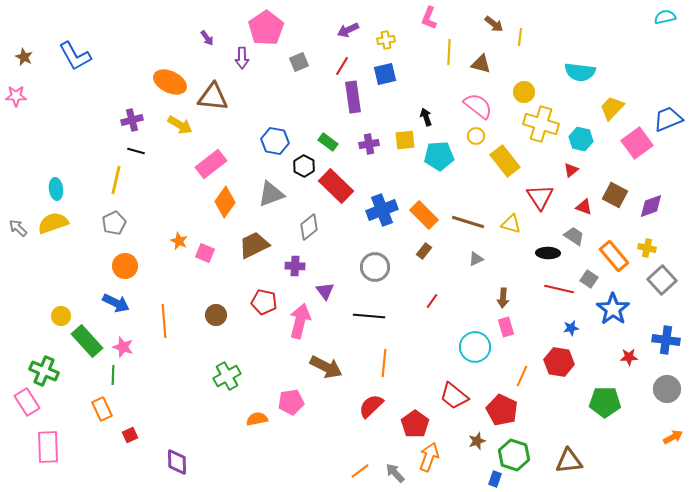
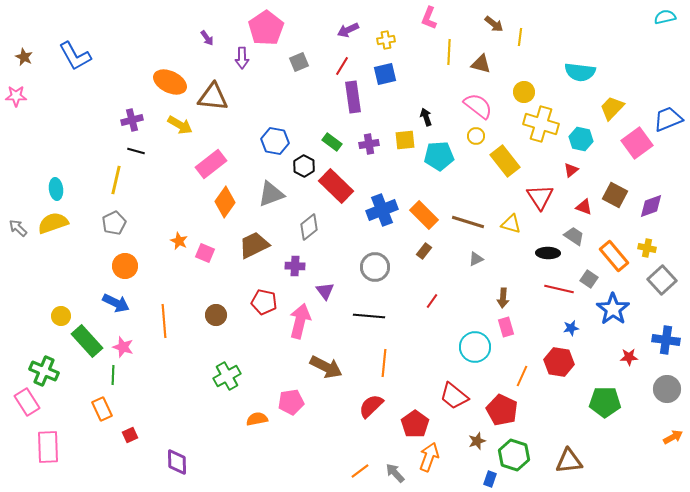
green rectangle at (328, 142): moved 4 px right
blue rectangle at (495, 479): moved 5 px left
